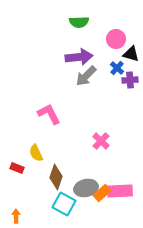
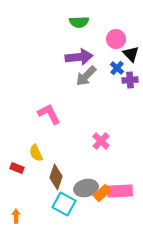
black triangle: rotated 30 degrees clockwise
